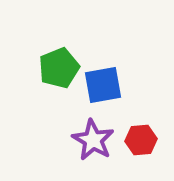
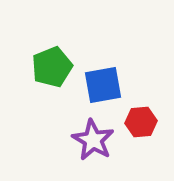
green pentagon: moved 7 px left, 1 px up
red hexagon: moved 18 px up
